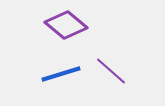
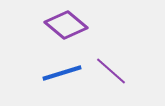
blue line: moved 1 px right, 1 px up
